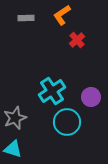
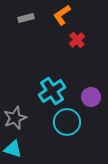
gray rectangle: rotated 14 degrees counterclockwise
